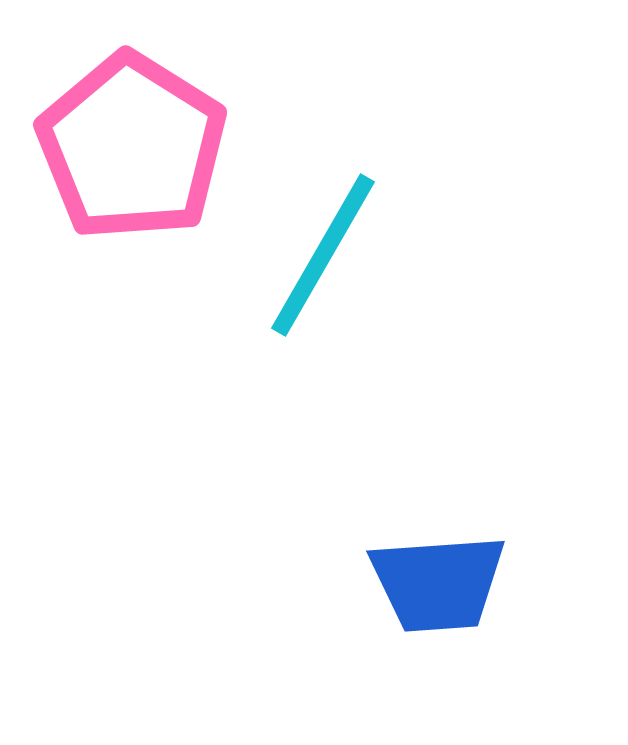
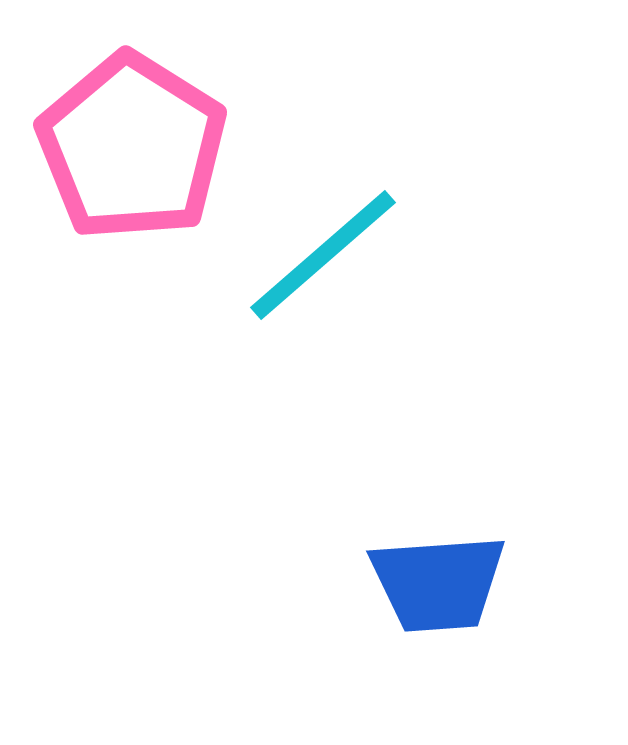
cyan line: rotated 19 degrees clockwise
